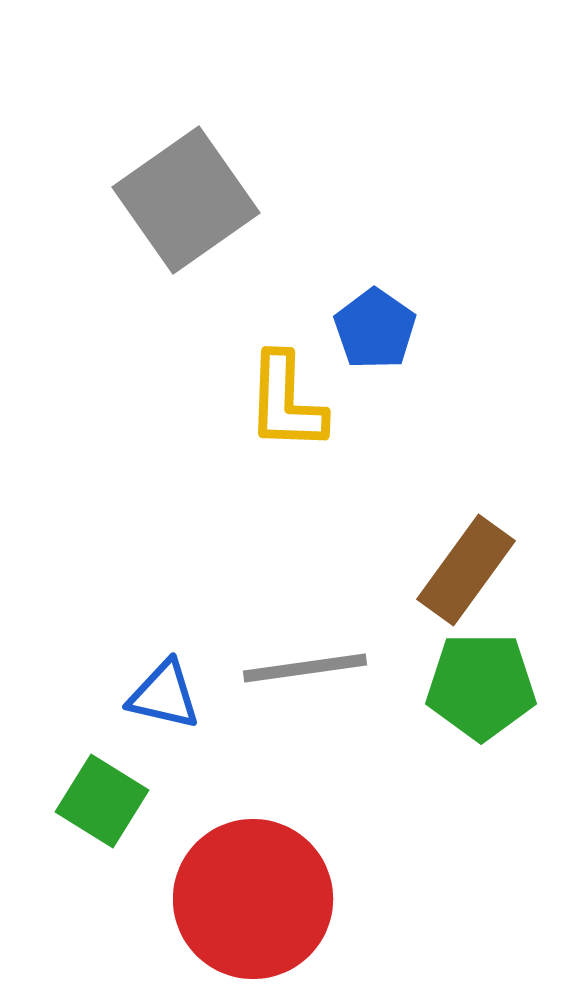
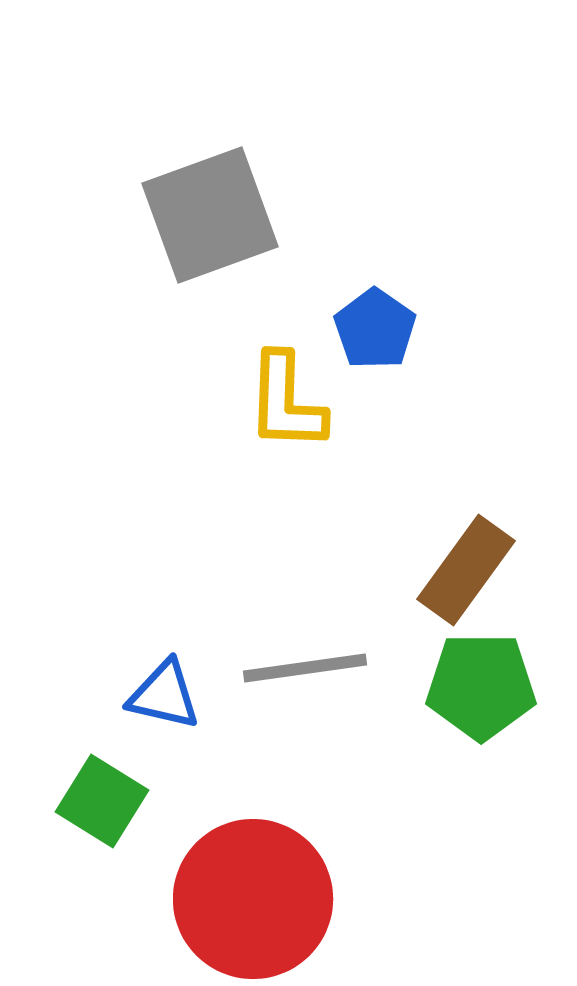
gray square: moved 24 px right, 15 px down; rotated 15 degrees clockwise
